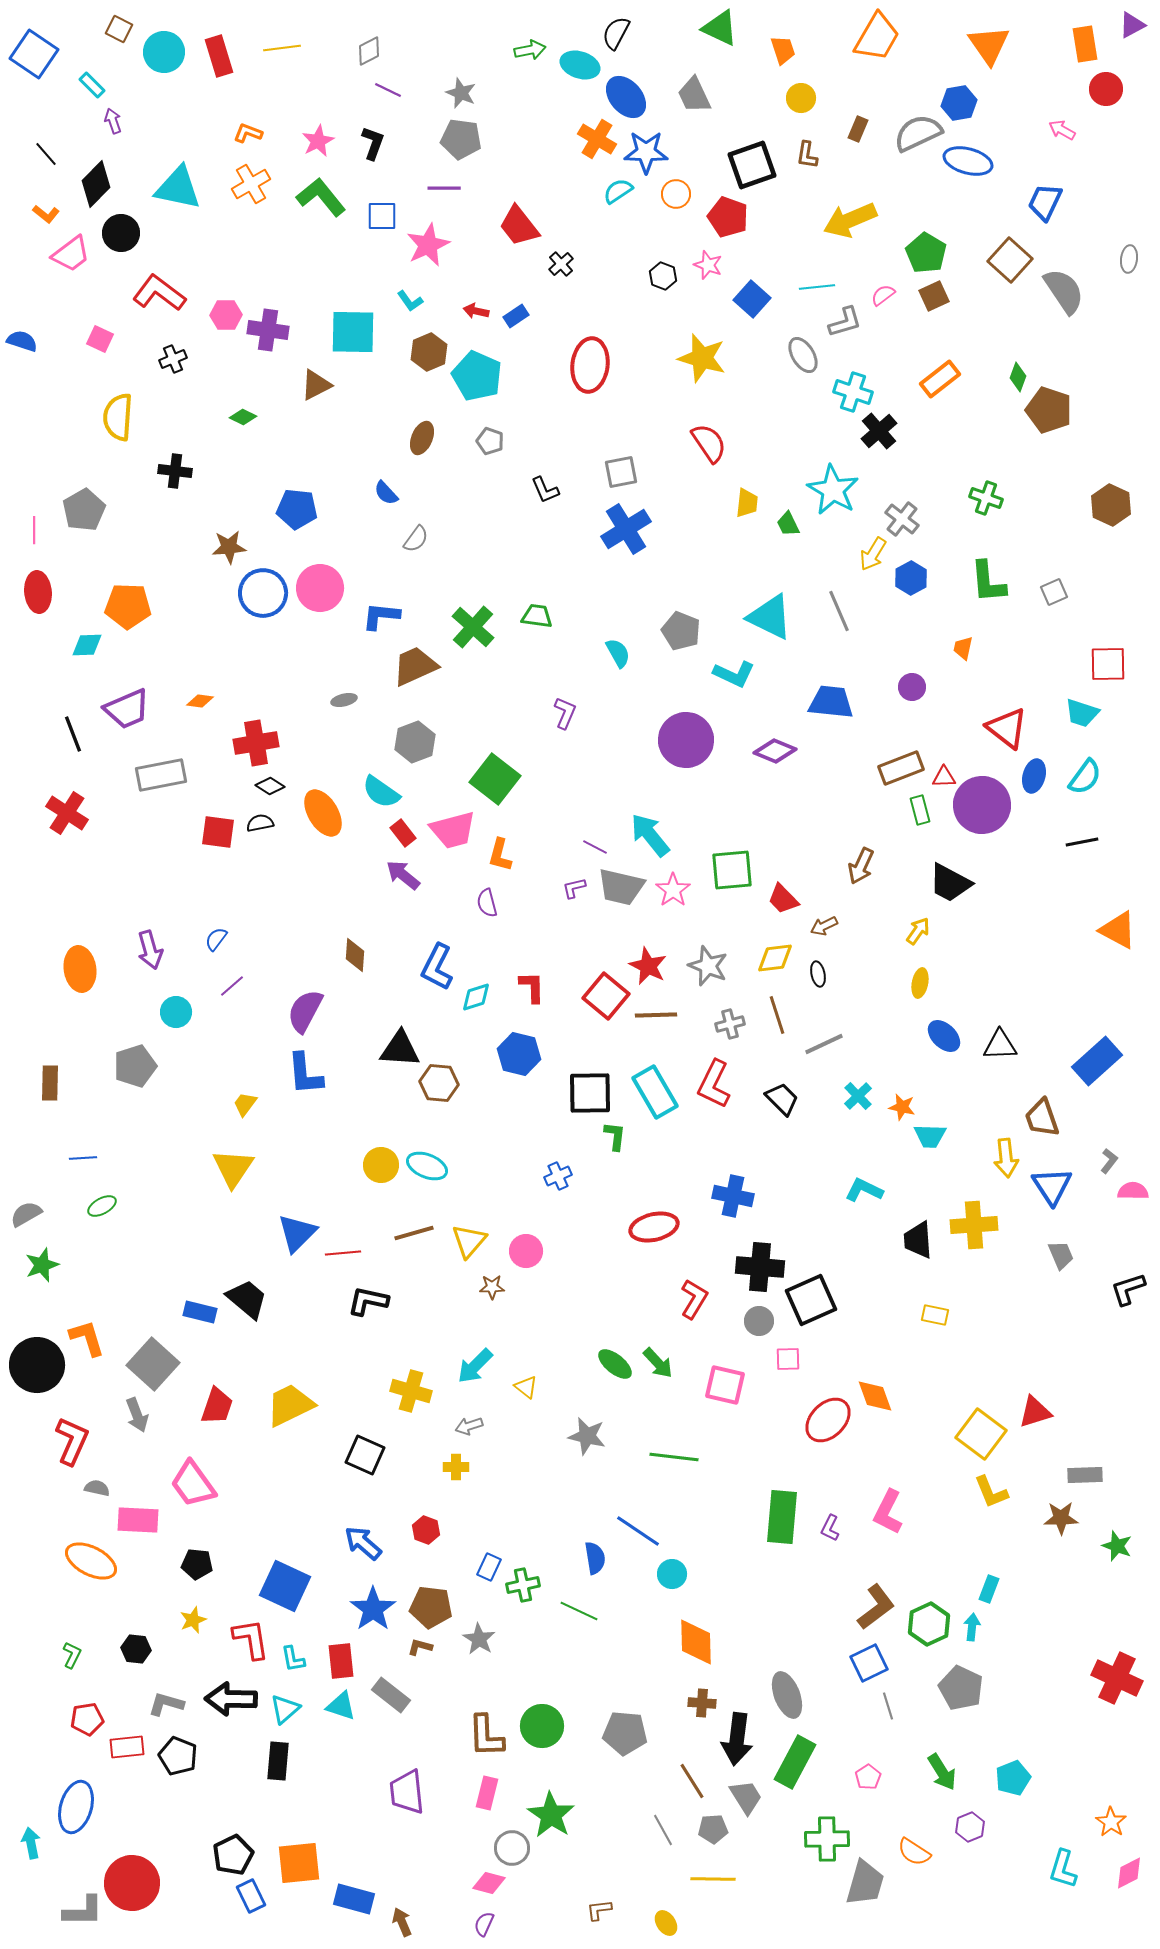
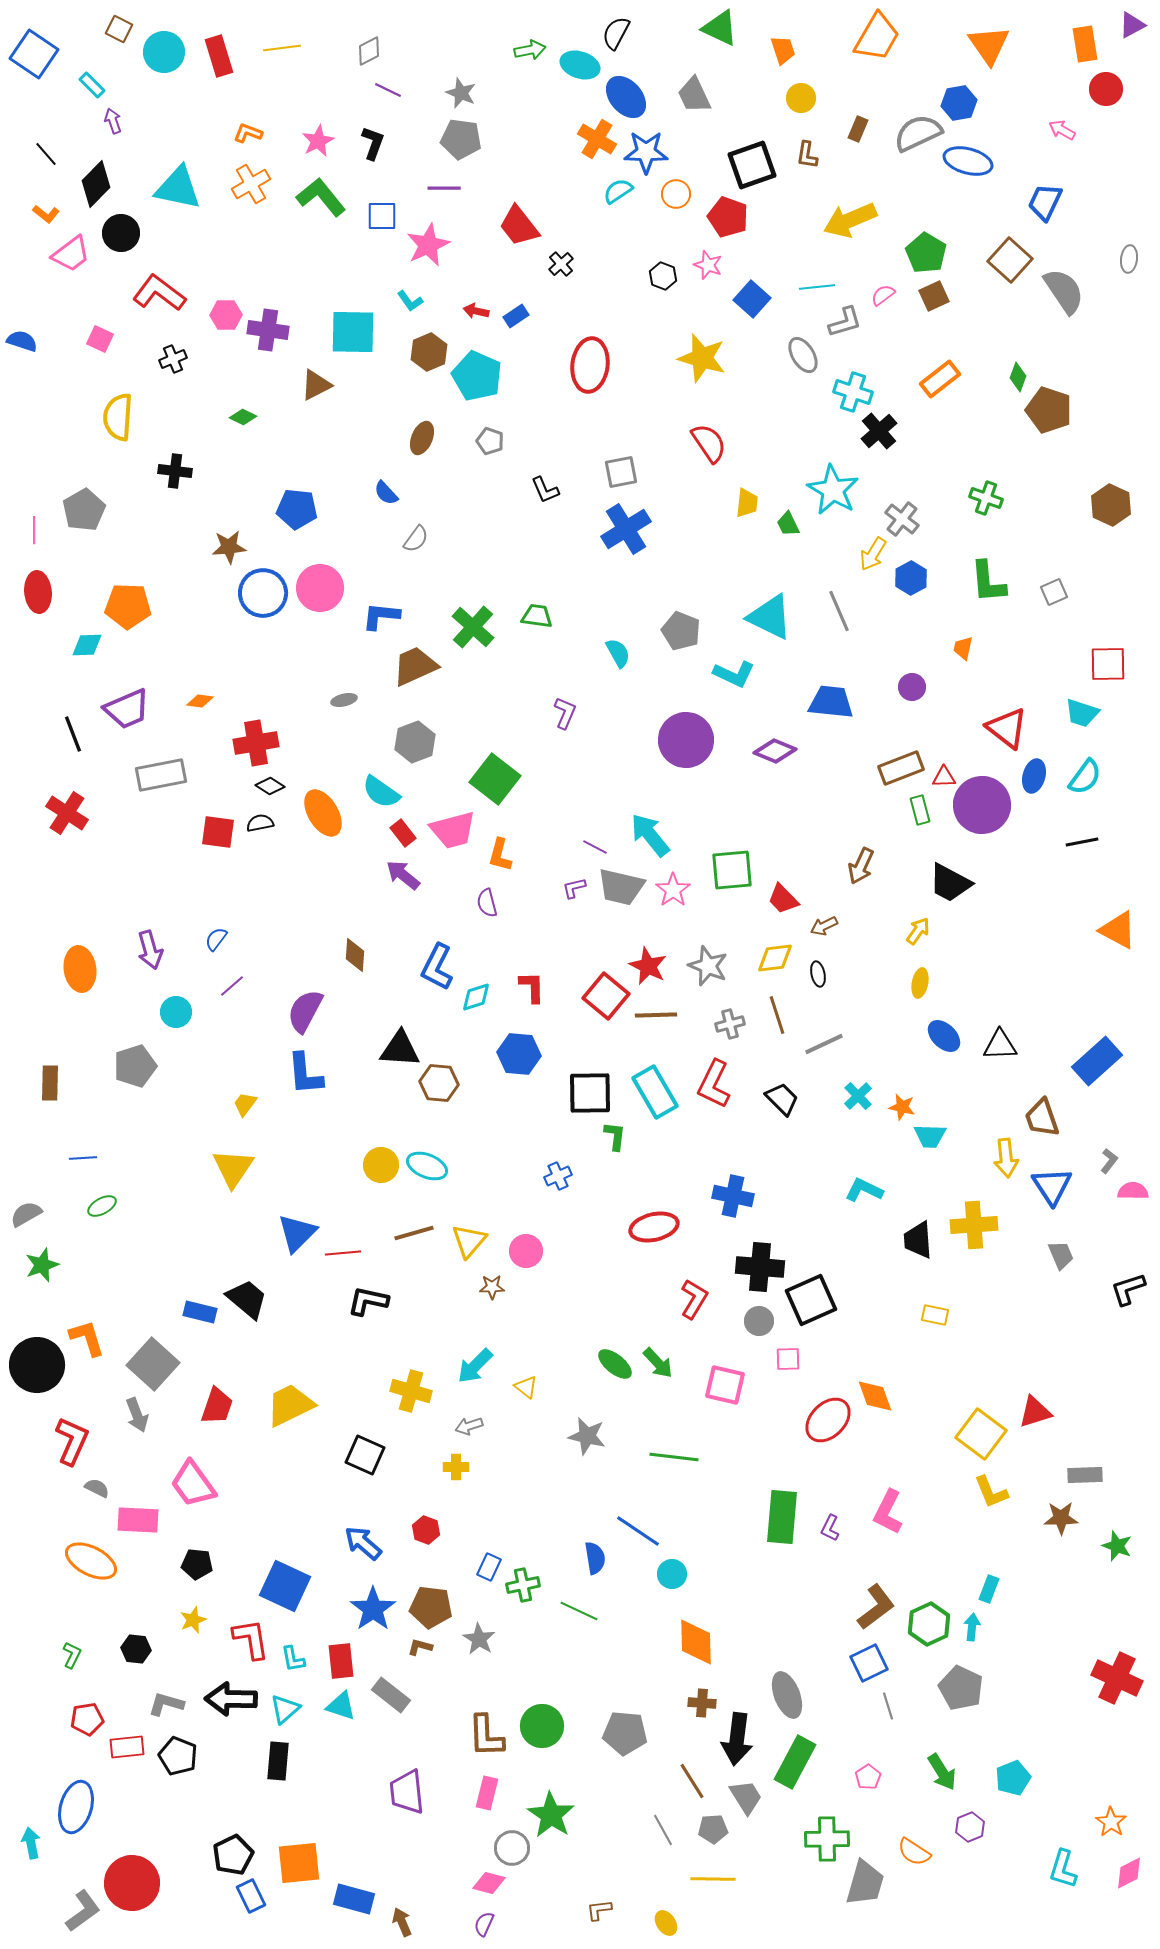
blue hexagon at (519, 1054): rotated 9 degrees counterclockwise
gray semicircle at (97, 1488): rotated 15 degrees clockwise
gray L-shape at (83, 1911): rotated 36 degrees counterclockwise
